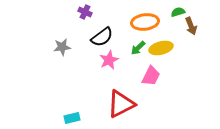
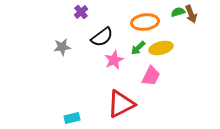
purple cross: moved 4 px left; rotated 24 degrees clockwise
brown arrow: moved 12 px up
pink star: moved 5 px right
